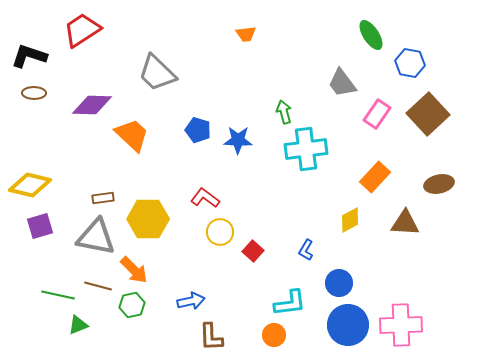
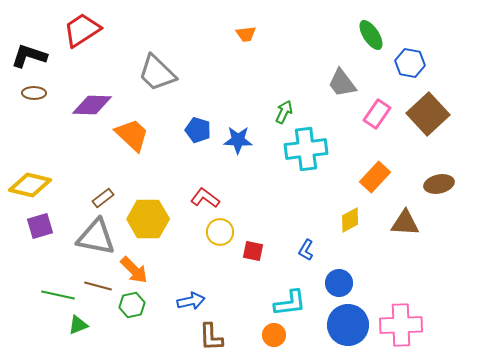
green arrow at (284, 112): rotated 40 degrees clockwise
brown rectangle at (103, 198): rotated 30 degrees counterclockwise
red square at (253, 251): rotated 30 degrees counterclockwise
